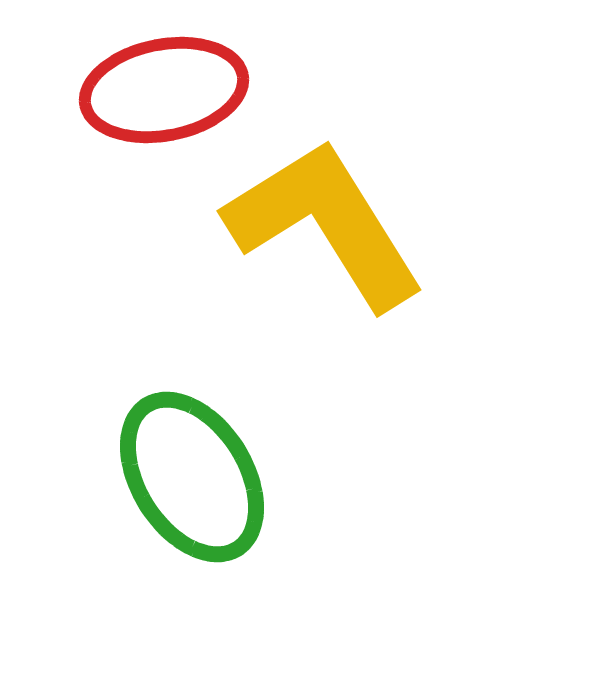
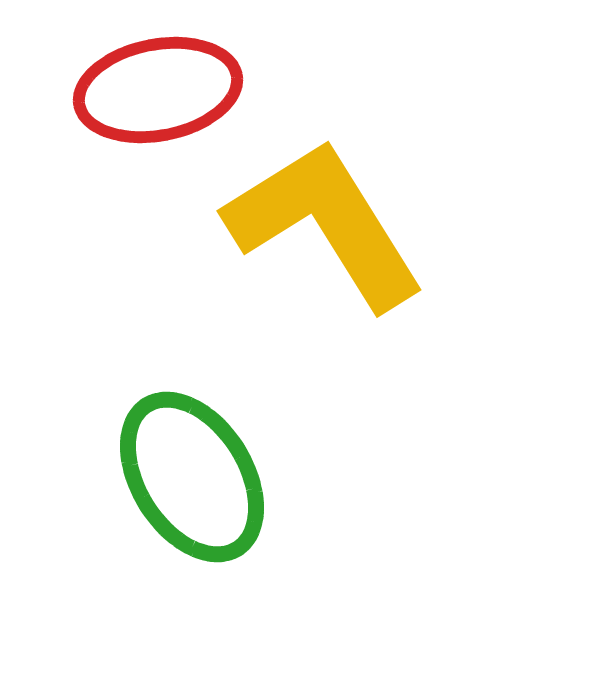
red ellipse: moved 6 px left
